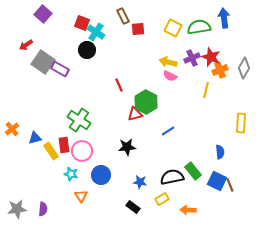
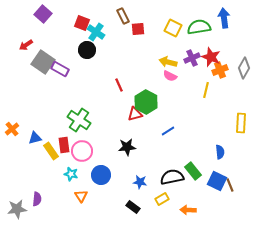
purple semicircle at (43, 209): moved 6 px left, 10 px up
